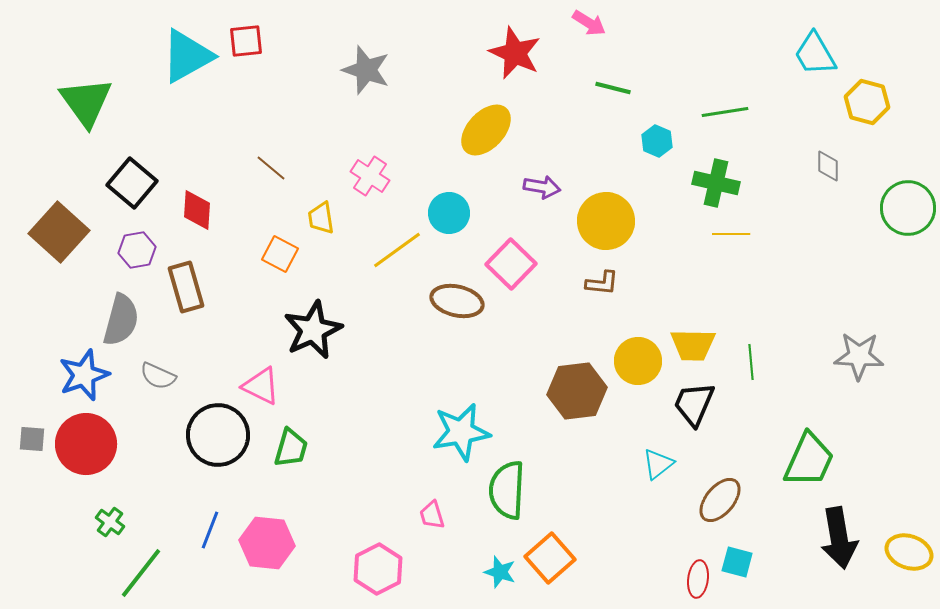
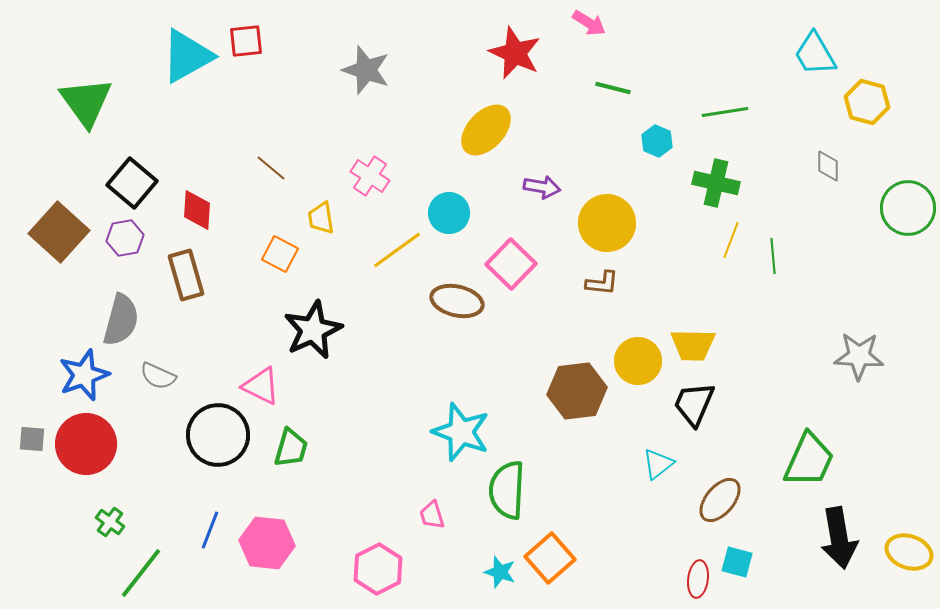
yellow circle at (606, 221): moved 1 px right, 2 px down
yellow line at (731, 234): moved 6 px down; rotated 69 degrees counterclockwise
purple hexagon at (137, 250): moved 12 px left, 12 px up
brown rectangle at (186, 287): moved 12 px up
green line at (751, 362): moved 22 px right, 106 px up
cyan star at (461, 432): rotated 30 degrees clockwise
